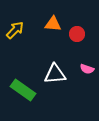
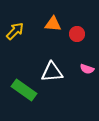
yellow arrow: moved 1 px down
white triangle: moved 3 px left, 2 px up
green rectangle: moved 1 px right
